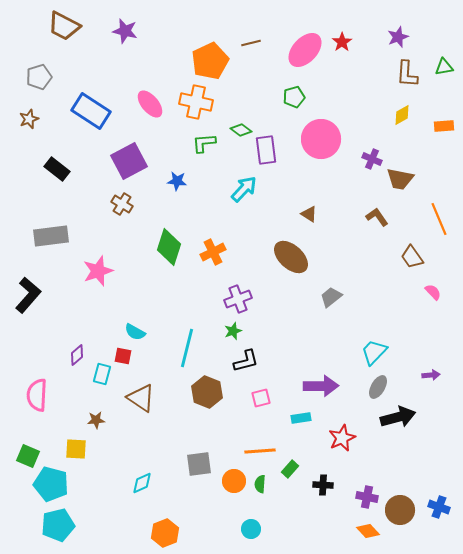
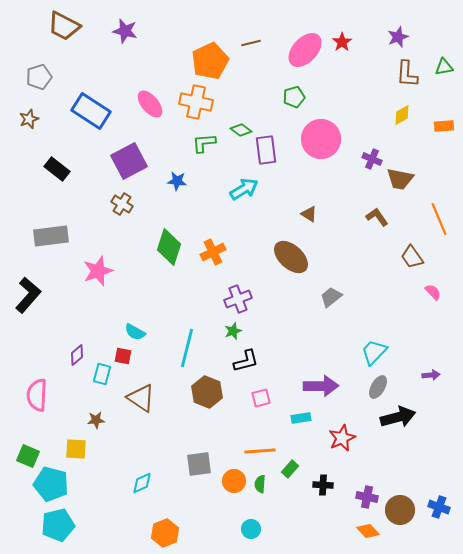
cyan arrow at (244, 189): rotated 16 degrees clockwise
